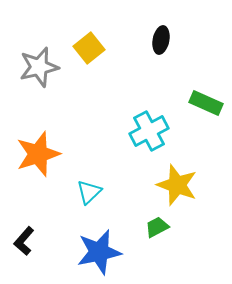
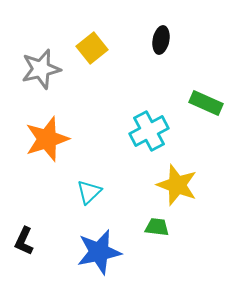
yellow square: moved 3 px right
gray star: moved 2 px right, 2 px down
orange star: moved 9 px right, 15 px up
green trapezoid: rotated 35 degrees clockwise
black L-shape: rotated 16 degrees counterclockwise
